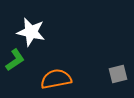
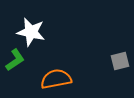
gray square: moved 2 px right, 13 px up
